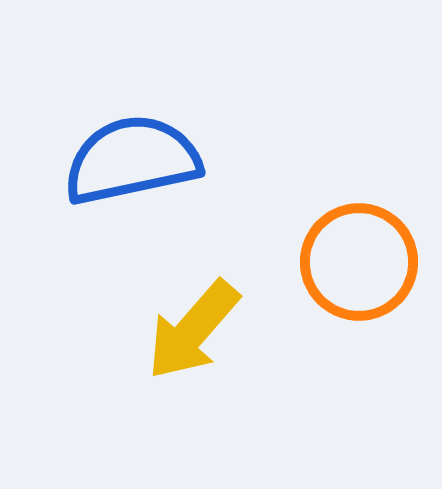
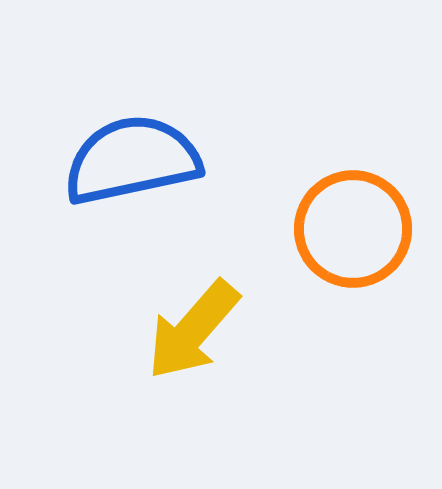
orange circle: moved 6 px left, 33 px up
